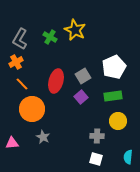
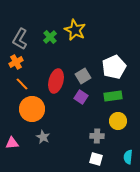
green cross: rotated 16 degrees clockwise
purple square: rotated 16 degrees counterclockwise
